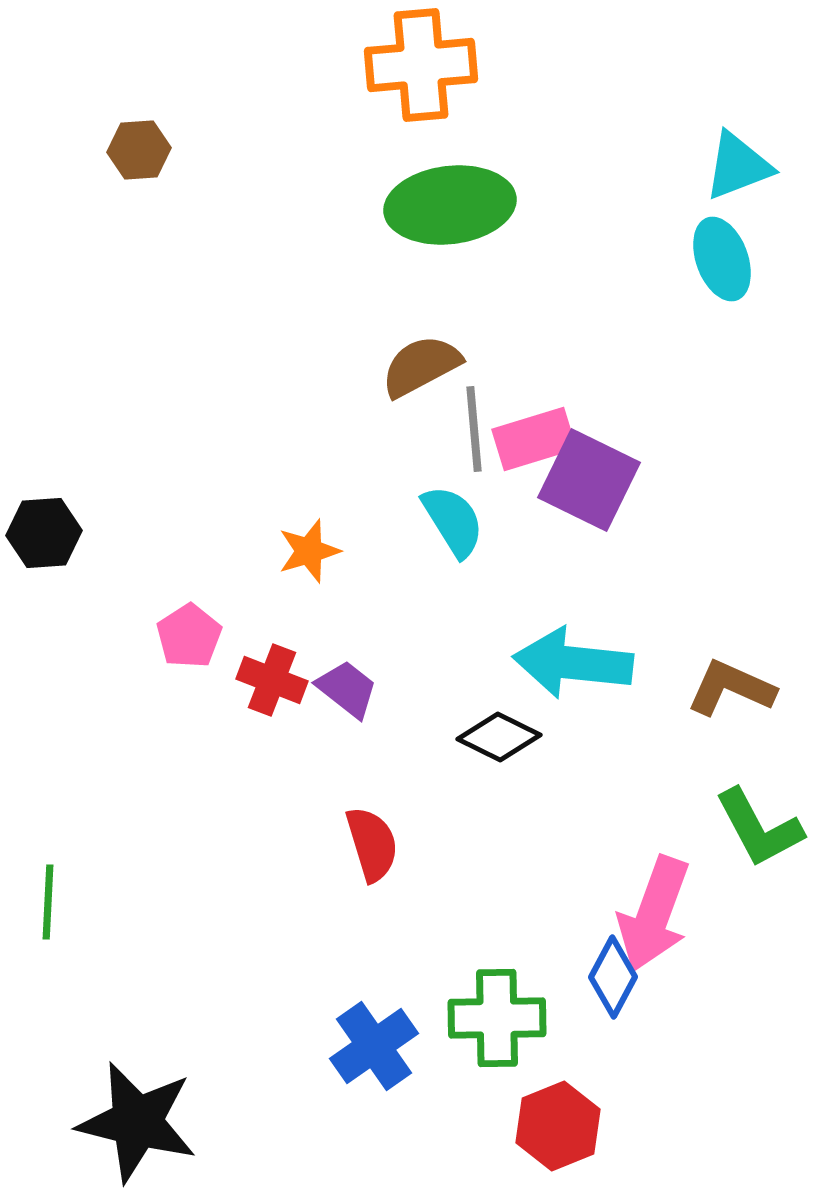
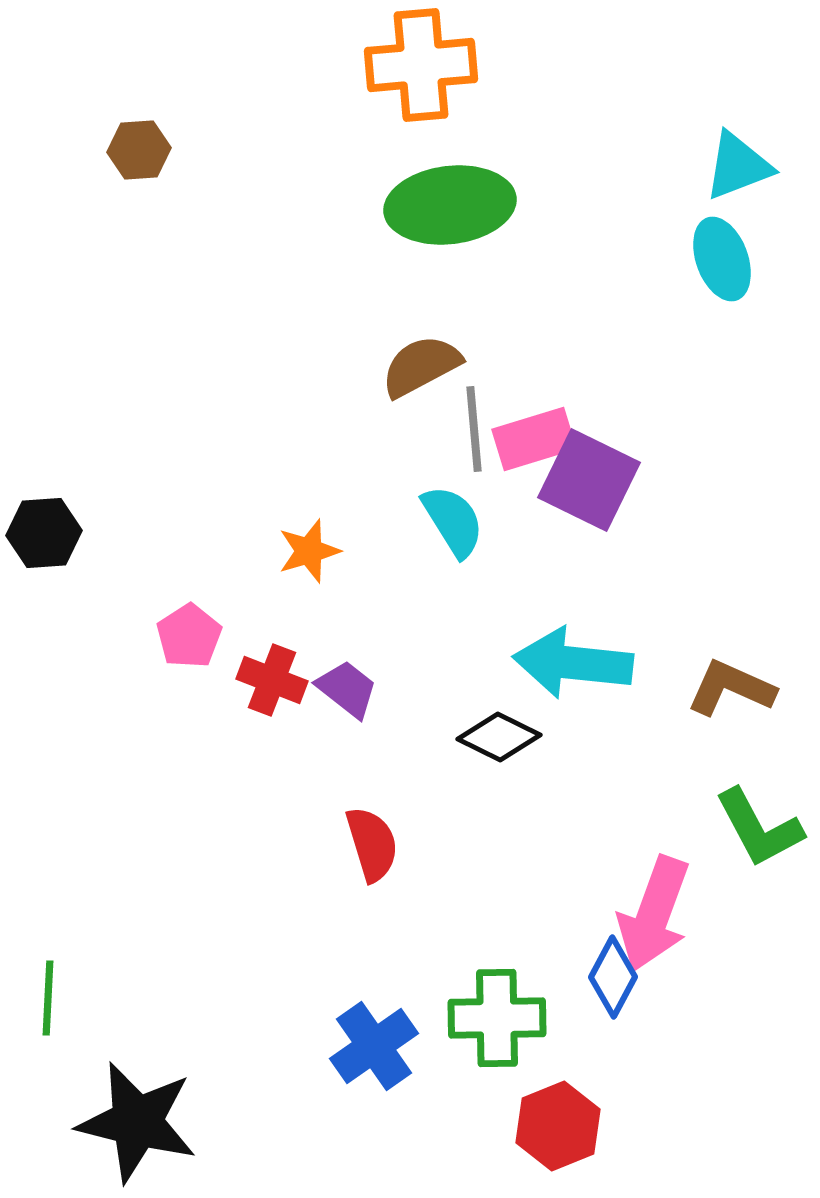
green line: moved 96 px down
